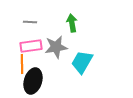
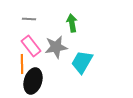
gray line: moved 1 px left, 3 px up
pink rectangle: rotated 60 degrees clockwise
